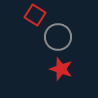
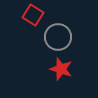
red square: moved 2 px left
